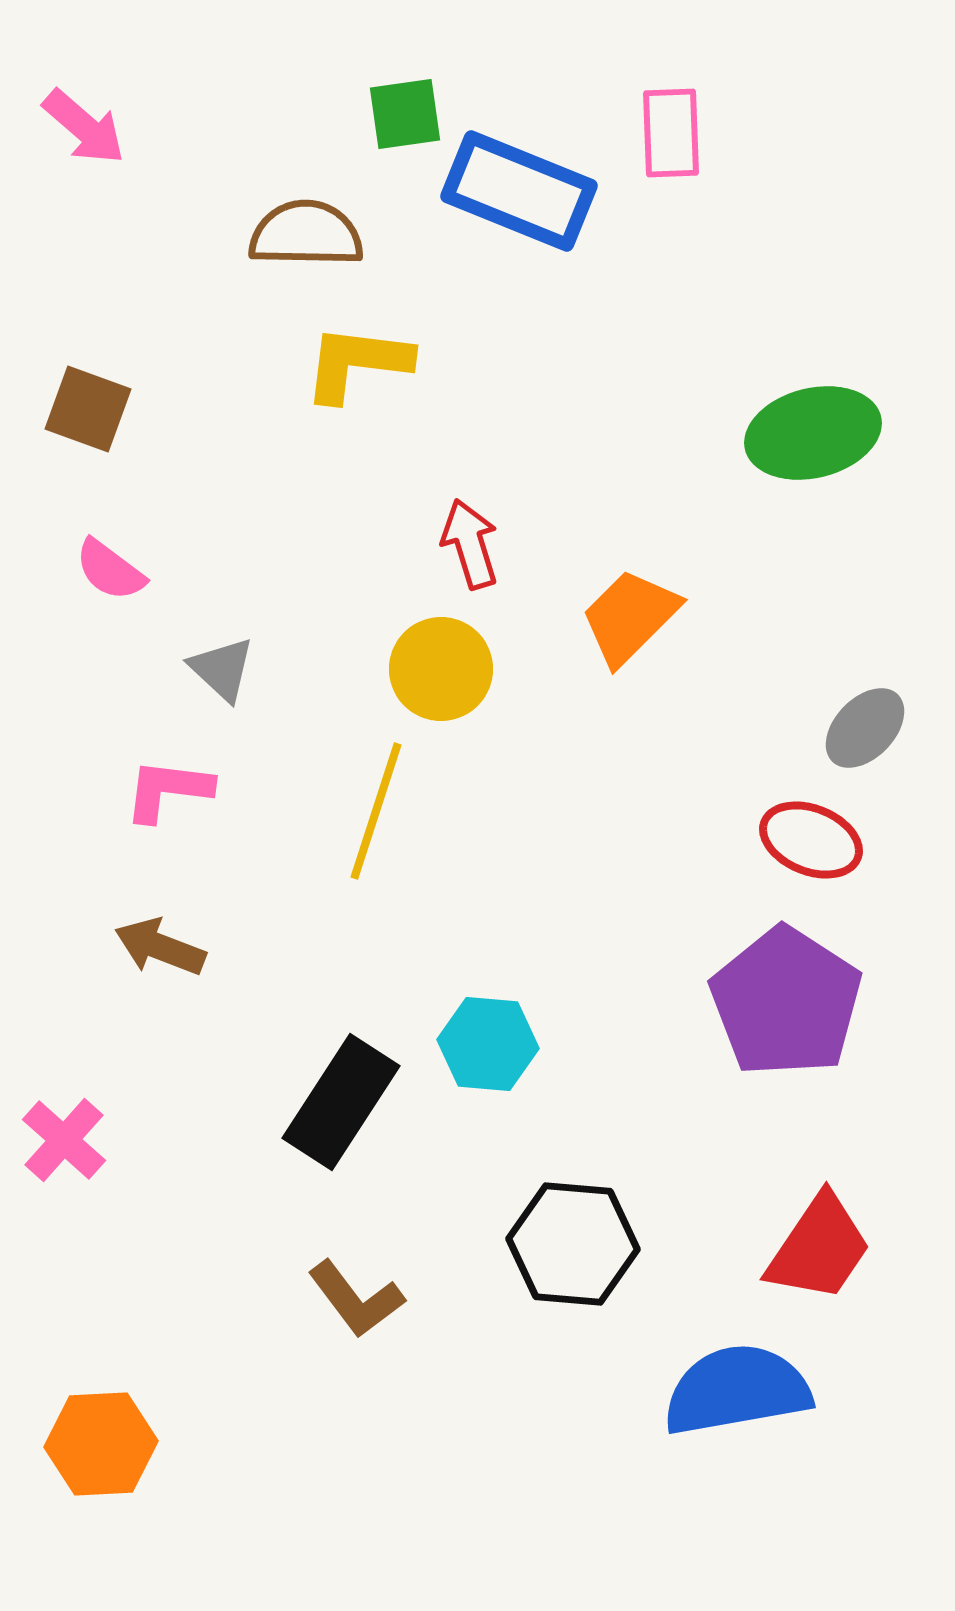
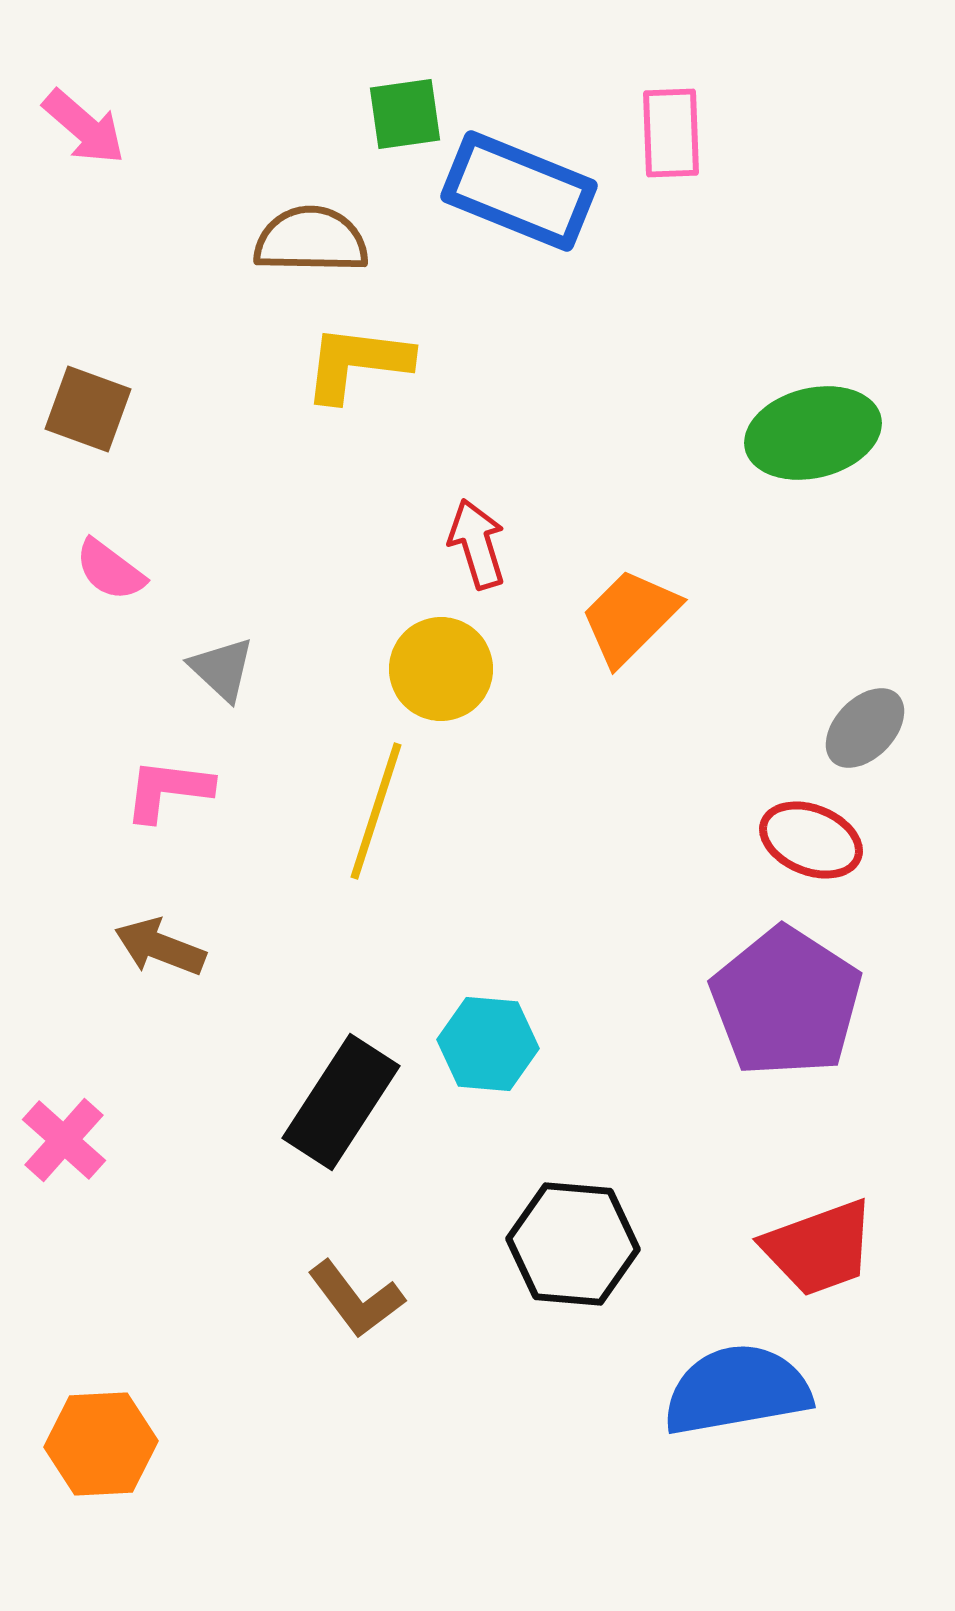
brown semicircle: moved 5 px right, 6 px down
red arrow: moved 7 px right
red trapezoid: rotated 36 degrees clockwise
